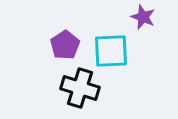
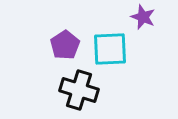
cyan square: moved 1 px left, 2 px up
black cross: moved 1 px left, 2 px down
